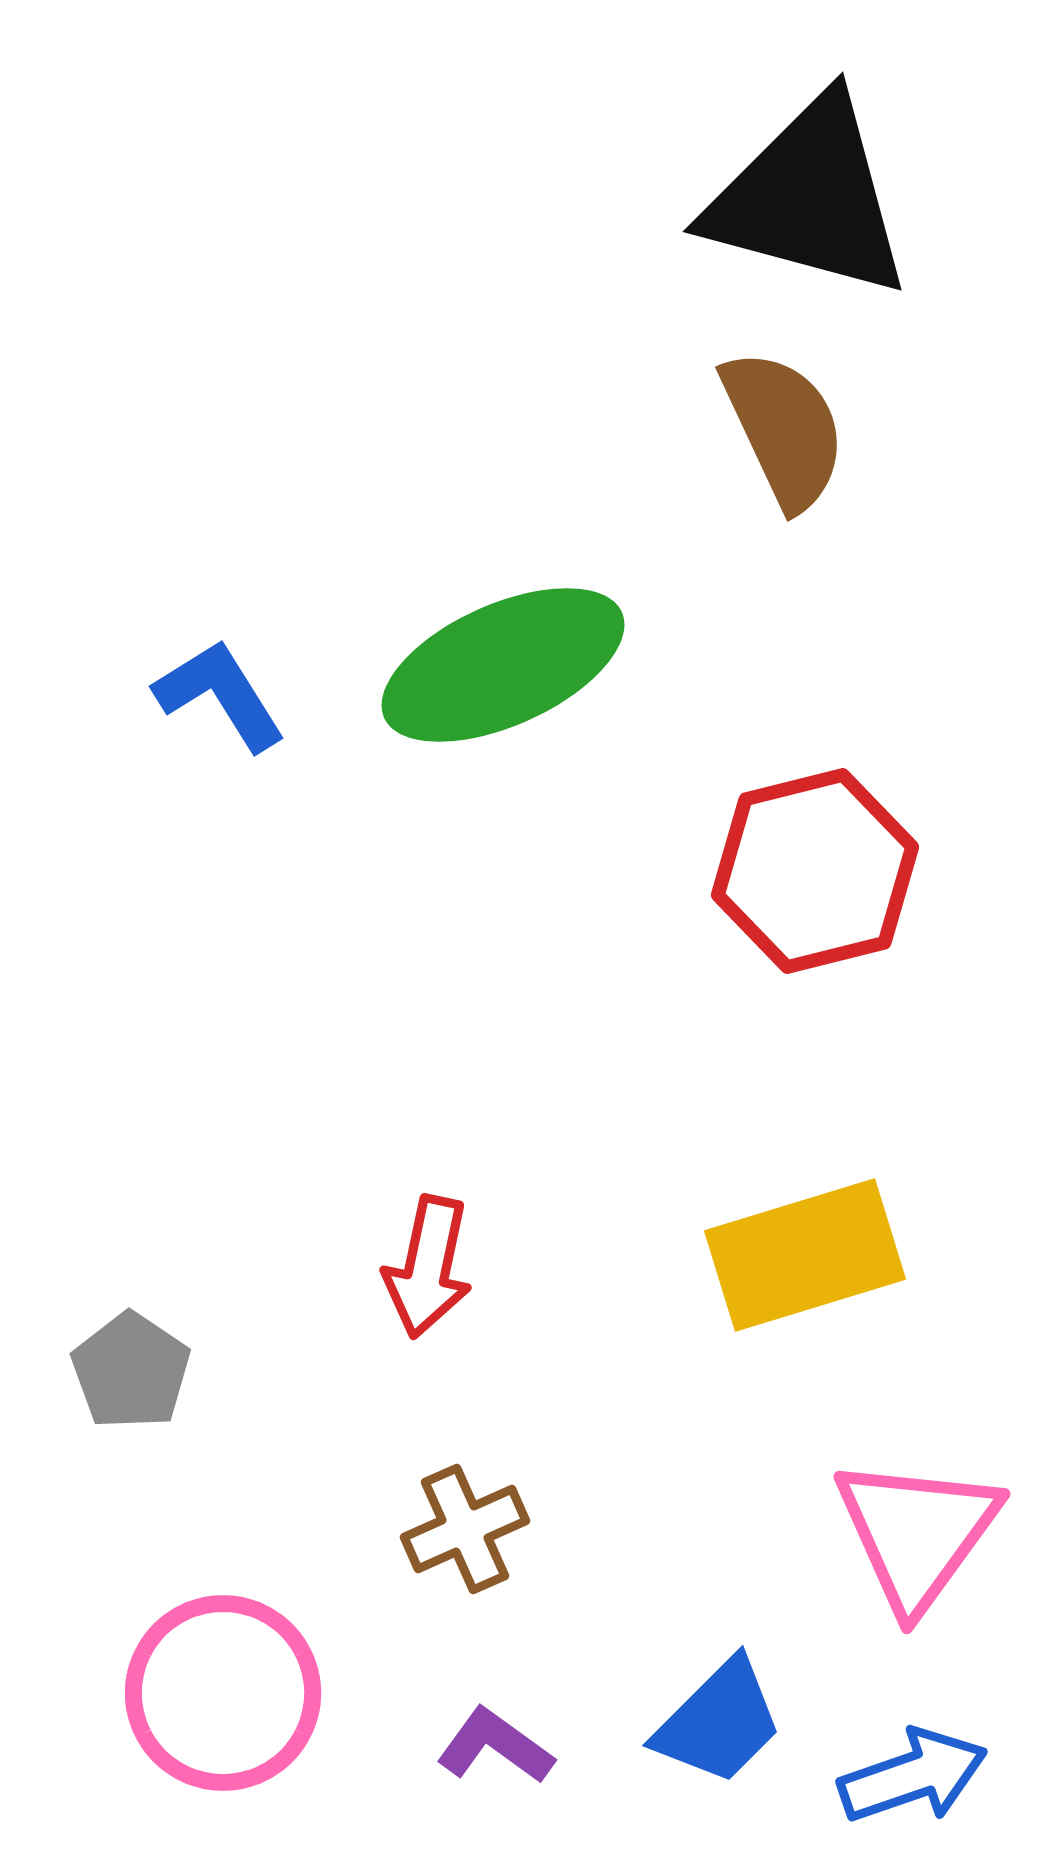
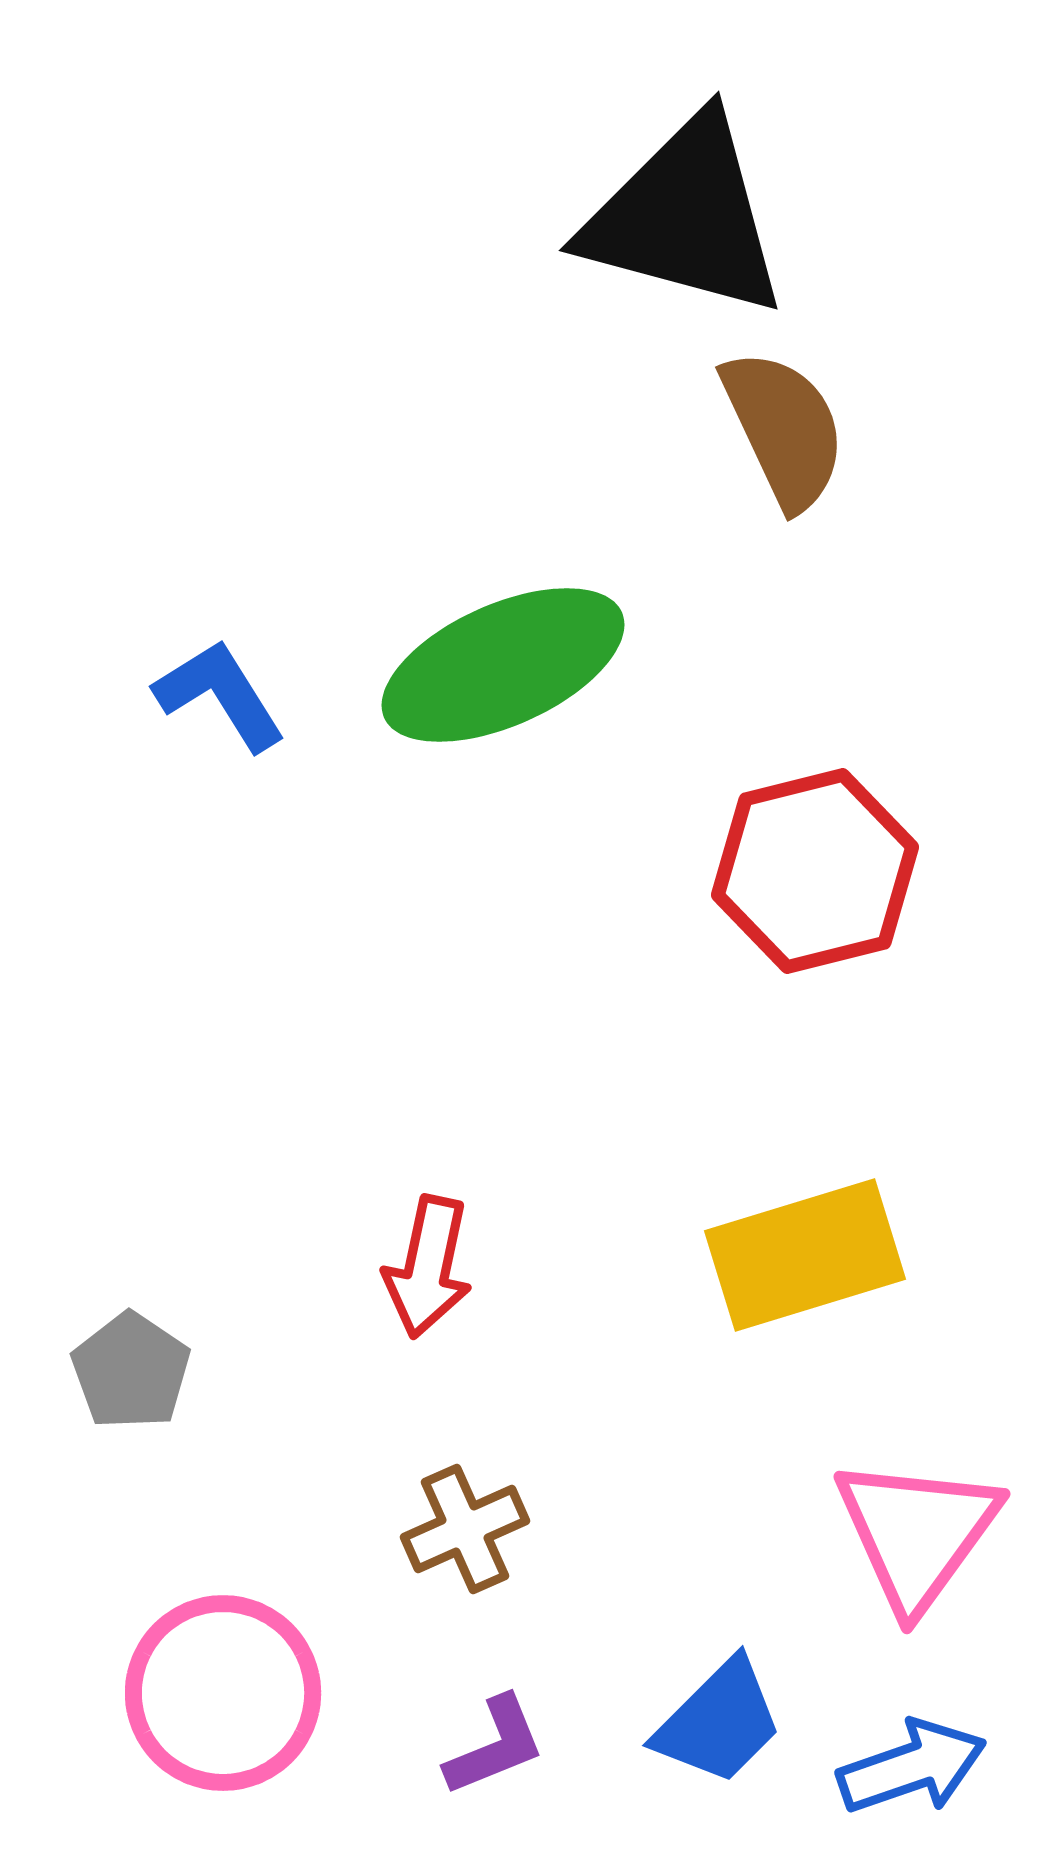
black triangle: moved 124 px left, 19 px down
purple L-shape: rotated 122 degrees clockwise
blue arrow: moved 1 px left, 9 px up
